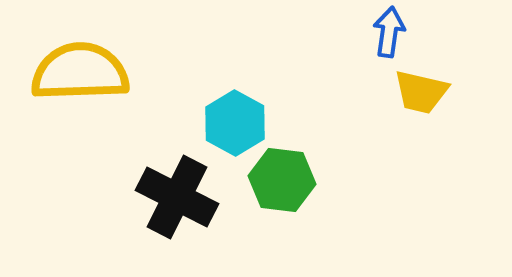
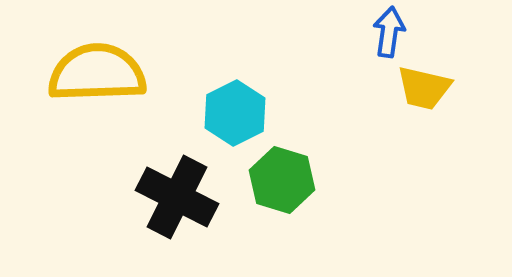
yellow semicircle: moved 17 px right, 1 px down
yellow trapezoid: moved 3 px right, 4 px up
cyan hexagon: moved 10 px up; rotated 4 degrees clockwise
green hexagon: rotated 10 degrees clockwise
